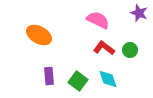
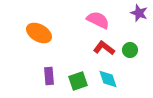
orange ellipse: moved 2 px up
green square: rotated 36 degrees clockwise
